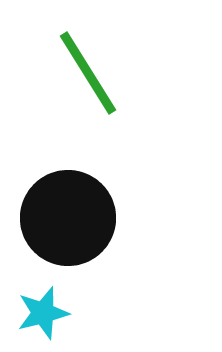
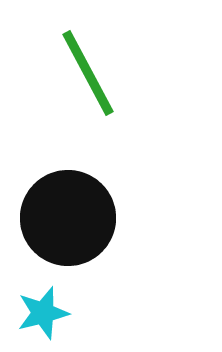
green line: rotated 4 degrees clockwise
